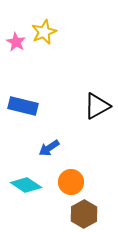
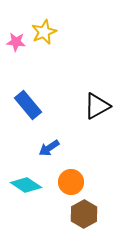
pink star: rotated 24 degrees counterclockwise
blue rectangle: moved 5 px right, 1 px up; rotated 36 degrees clockwise
